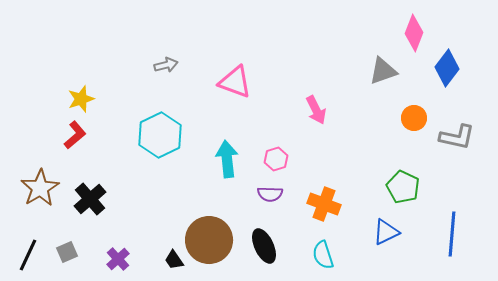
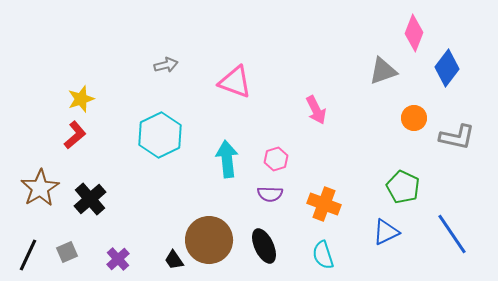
blue line: rotated 39 degrees counterclockwise
